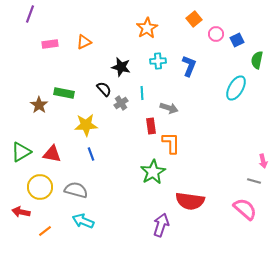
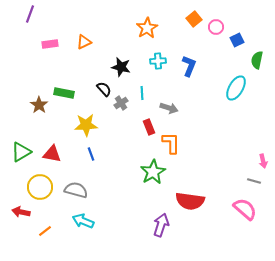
pink circle: moved 7 px up
red rectangle: moved 2 px left, 1 px down; rotated 14 degrees counterclockwise
